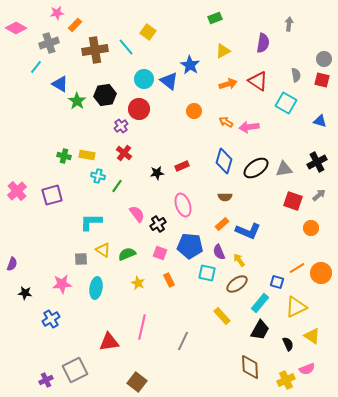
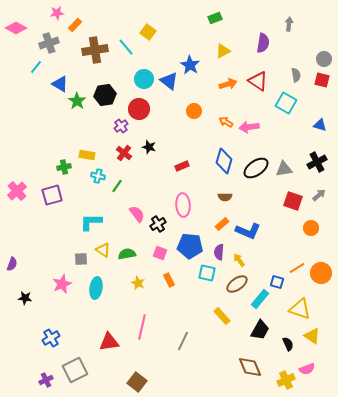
blue triangle at (320, 121): moved 4 px down
green cross at (64, 156): moved 11 px down; rotated 24 degrees counterclockwise
black star at (157, 173): moved 8 px left, 26 px up; rotated 24 degrees clockwise
pink ellipse at (183, 205): rotated 15 degrees clockwise
purple semicircle at (219, 252): rotated 28 degrees clockwise
green semicircle at (127, 254): rotated 12 degrees clockwise
pink star at (62, 284): rotated 18 degrees counterclockwise
black star at (25, 293): moved 5 px down
cyan rectangle at (260, 303): moved 4 px up
yellow triangle at (296, 307): moved 4 px right, 2 px down; rotated 45 degrees clockwise
blue cross at (51, 319): moved 19 px down
brown diamond at (250, 367): rotated 20 degrees counterclockwise
